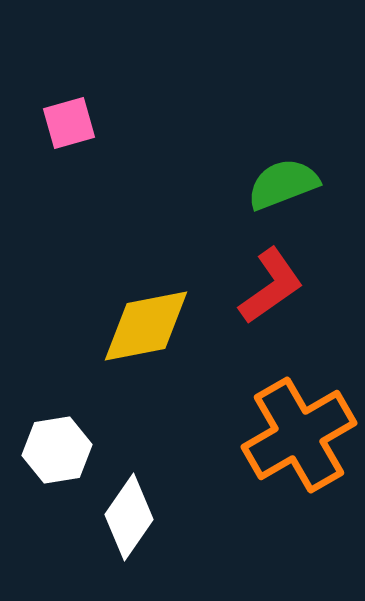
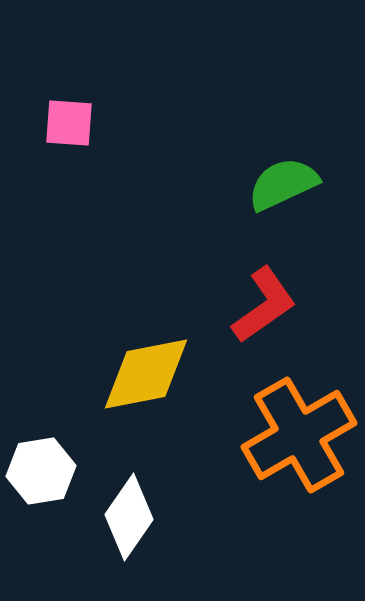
pink square: rotated 20 degrees clockwise
green semicircle: rotated 4 degrees counterclockwise
red L-shape: moved 7 px left, 19 px down
yellow diamond: moved 48 px down
white hexagon: moved 16 px left, 21 px down
